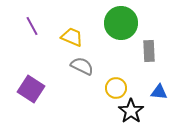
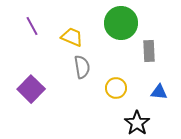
gray semicircle: moved 1 px down; rotated 55 degrees clockwise
purple square: rotated 12 degrees clockwise
black star: moved 6 px right, 12 px down
